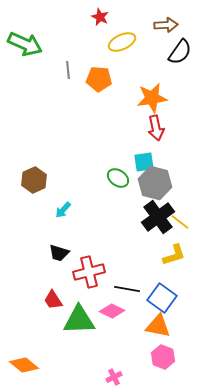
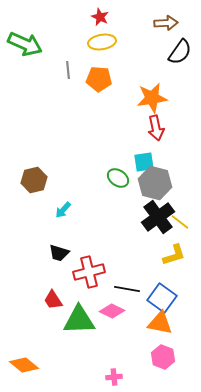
brown arrow: moved 2 px up
yellow ellipse: moved 20 px left; rotated 16 degrees clockwise
brown hexagon: rotated 10 degrees clockwise
orange triangle: moved 2 px right, 3 px up
pink cross: rotated 21 degrees clockwise
